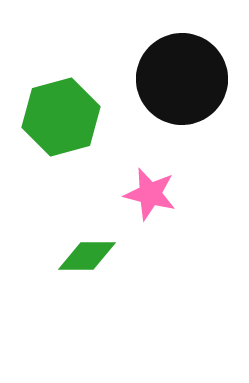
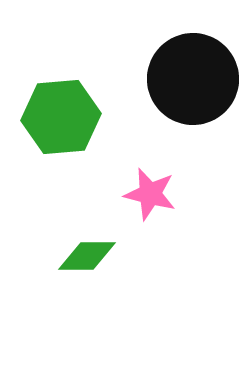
black circle: moved 11 px right
green hexagon: rotated 10 degrees clockwise
